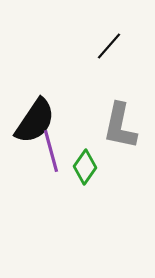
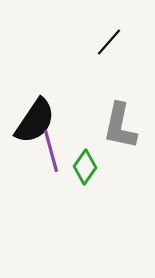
black line: moved 4 px up
